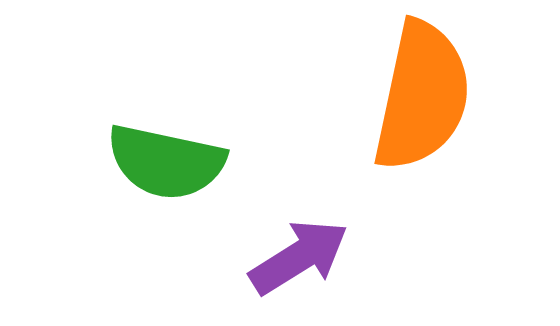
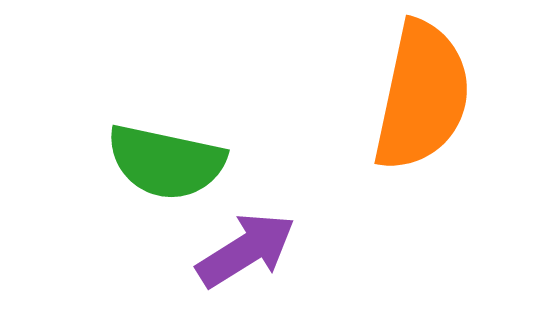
purple arrow: moved 53 px left, 7 px up
